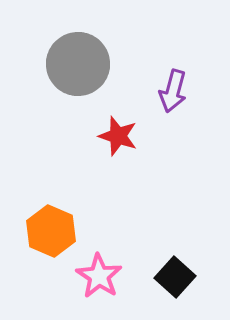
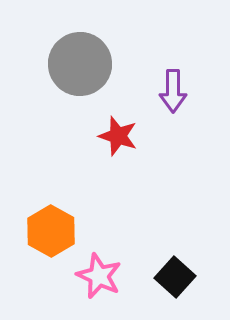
gray circle: moved 2 px right
purple arrow: rotated 15 degrees counterclockwise
orange hexagon: rotated 6 degrees clockwise
pink star: rotated 9 degrees counterclockwise
